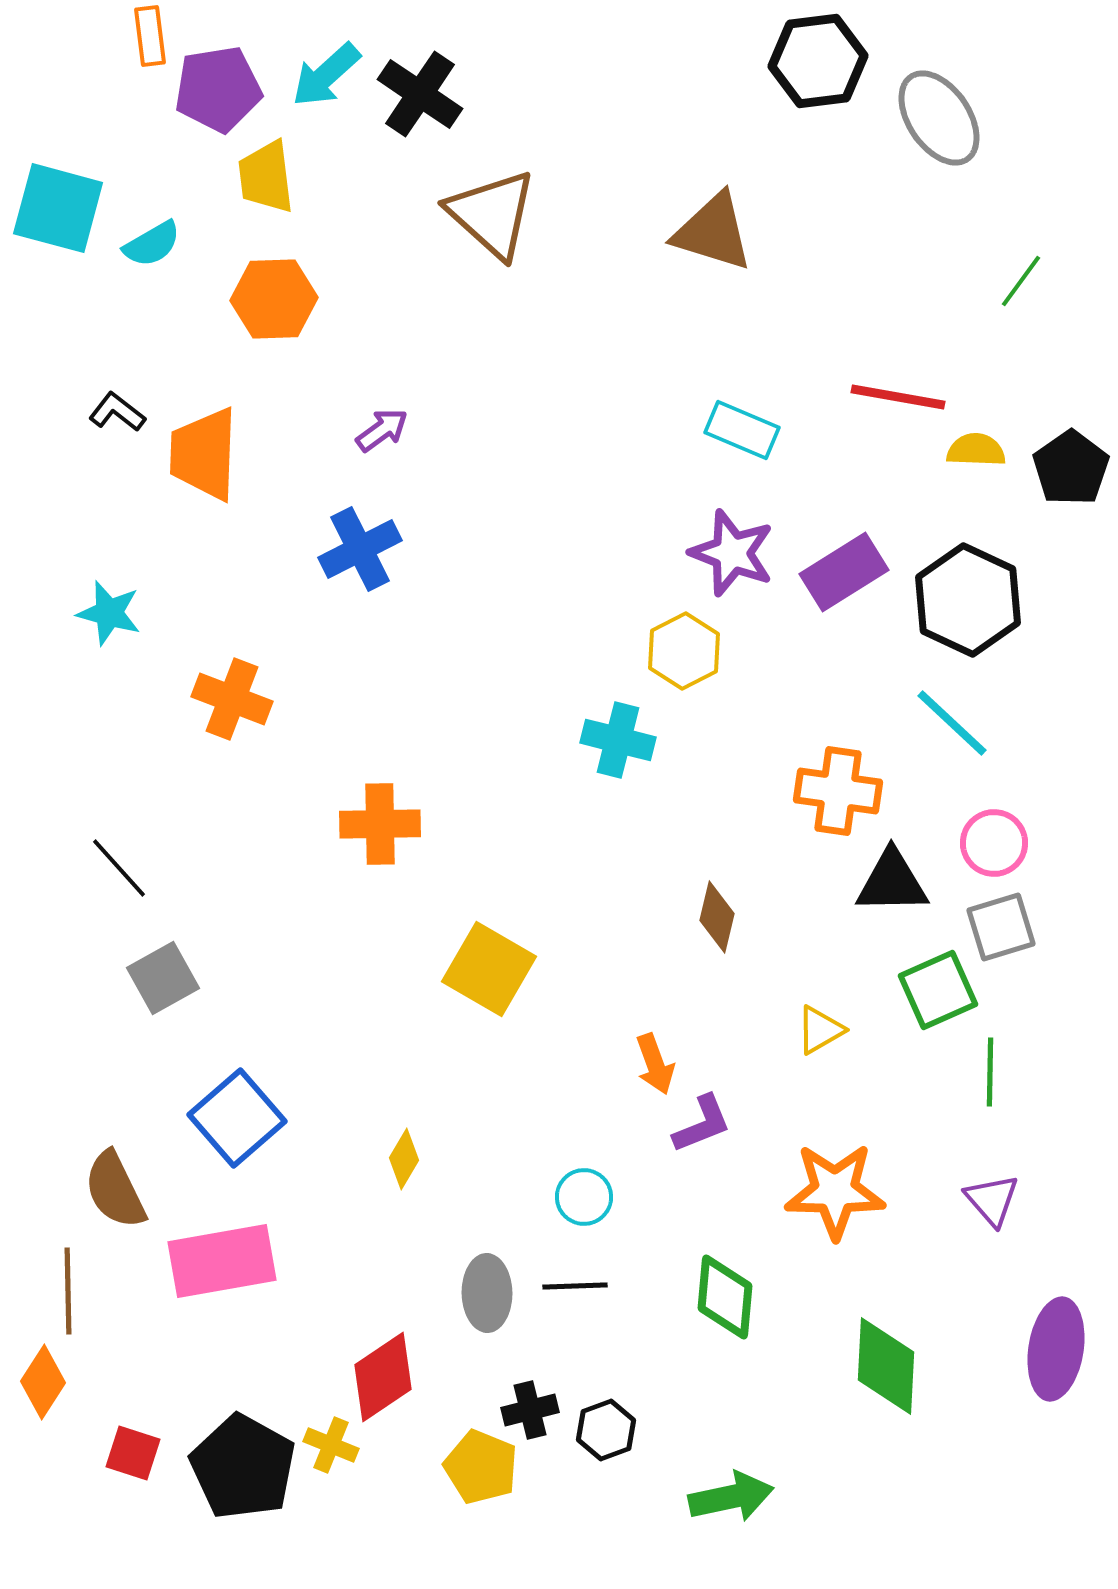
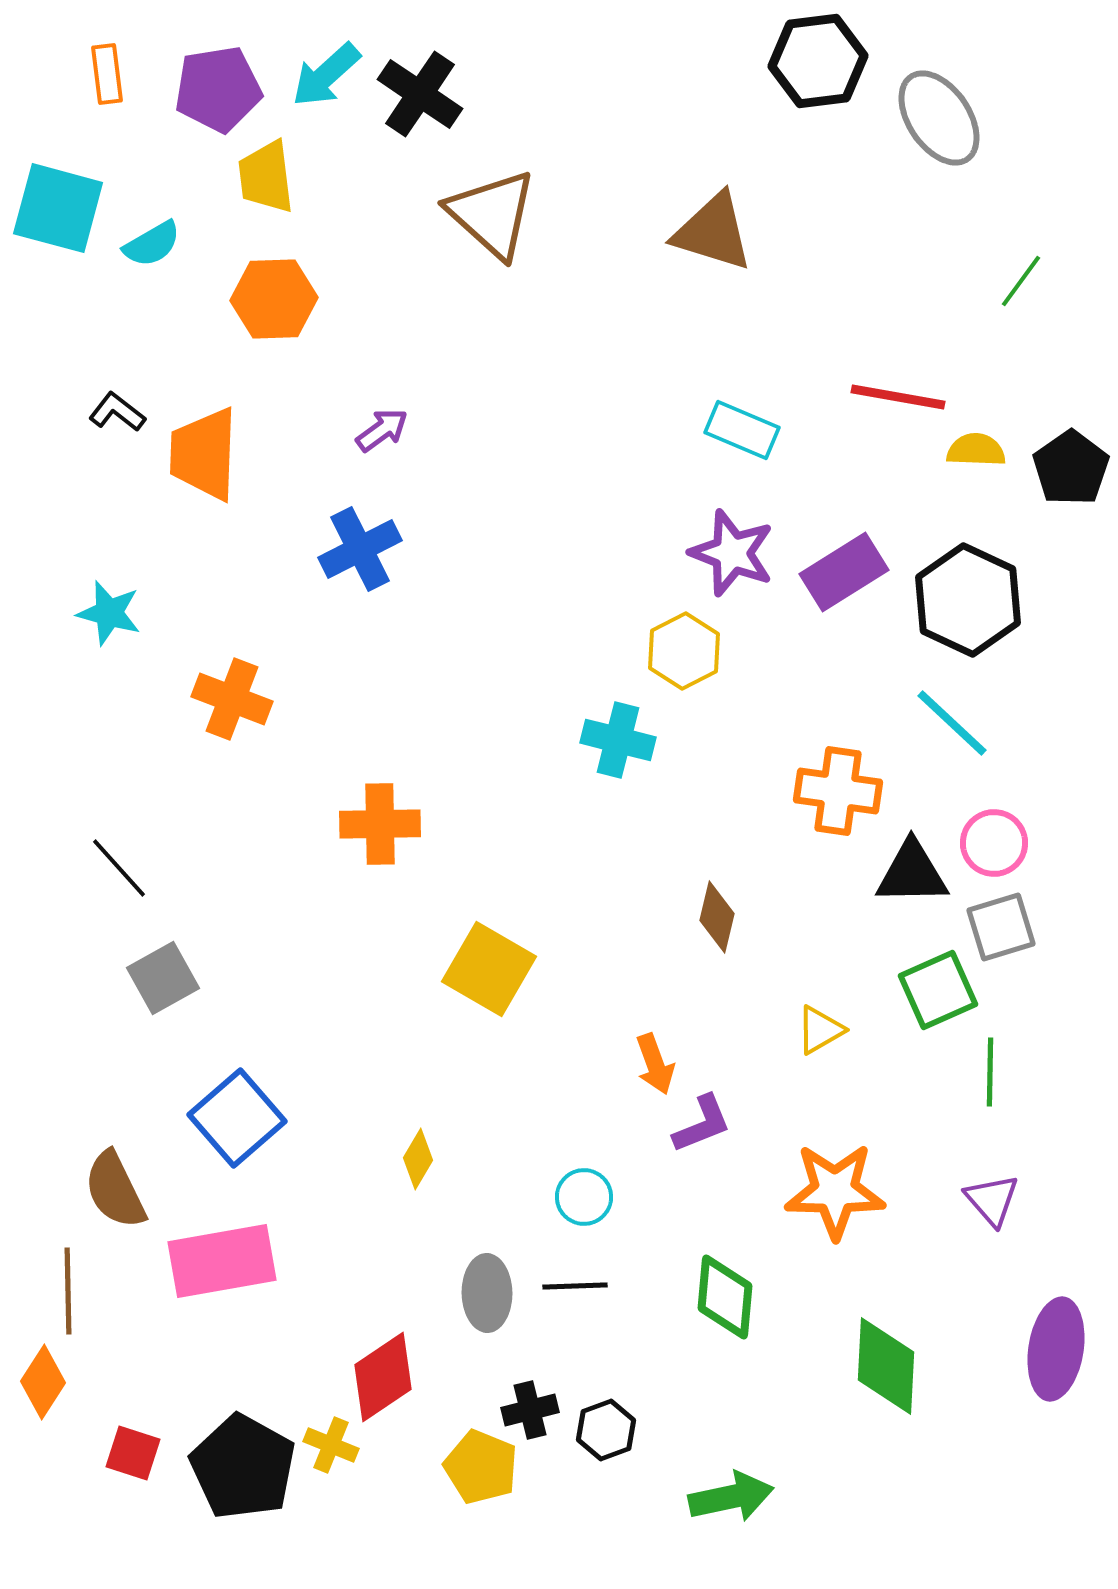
orange rectangle at (150, 36): moved 43 px left, 38 px down
black triangle at (892, 882): moved 20 px right, 9 px up
yellow diamond at (404, 1159): moved 14 px right
